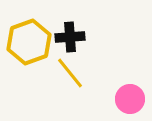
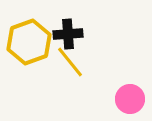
black cross: moved 2 px left, 3 px up
yellow line: moved 11 px up
